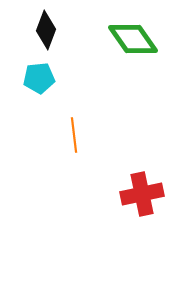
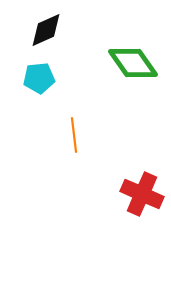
black diamond: rotated 45 degrees clockwise
green diamond: moved 24 px down
red cross: rotated 36 degrees clockwise
